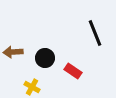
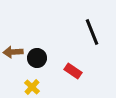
black line: moved 3 px left, 1 px up
black circle: moved 8 px left
yellow cross: rotated 14 degrees clockwise
